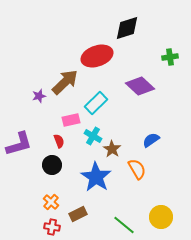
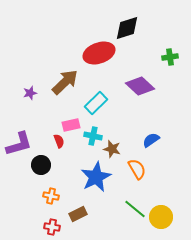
red ellipse: moved 2 px right, 3 px up
purple star: moved 9 px left, 3 px up
pink rectangle: moved 5 px down
cyan cross: rotated 18 degrees counterclockwise
brown star: rotated 18 degrees counterclockwise
black circle: moved 11 px left
blue star: rotated 12 degrees clockwise
orange cross: moved 6 px up; rotated 28 degrees counterclockwise
green line: moved 11 px right, 16 px up
